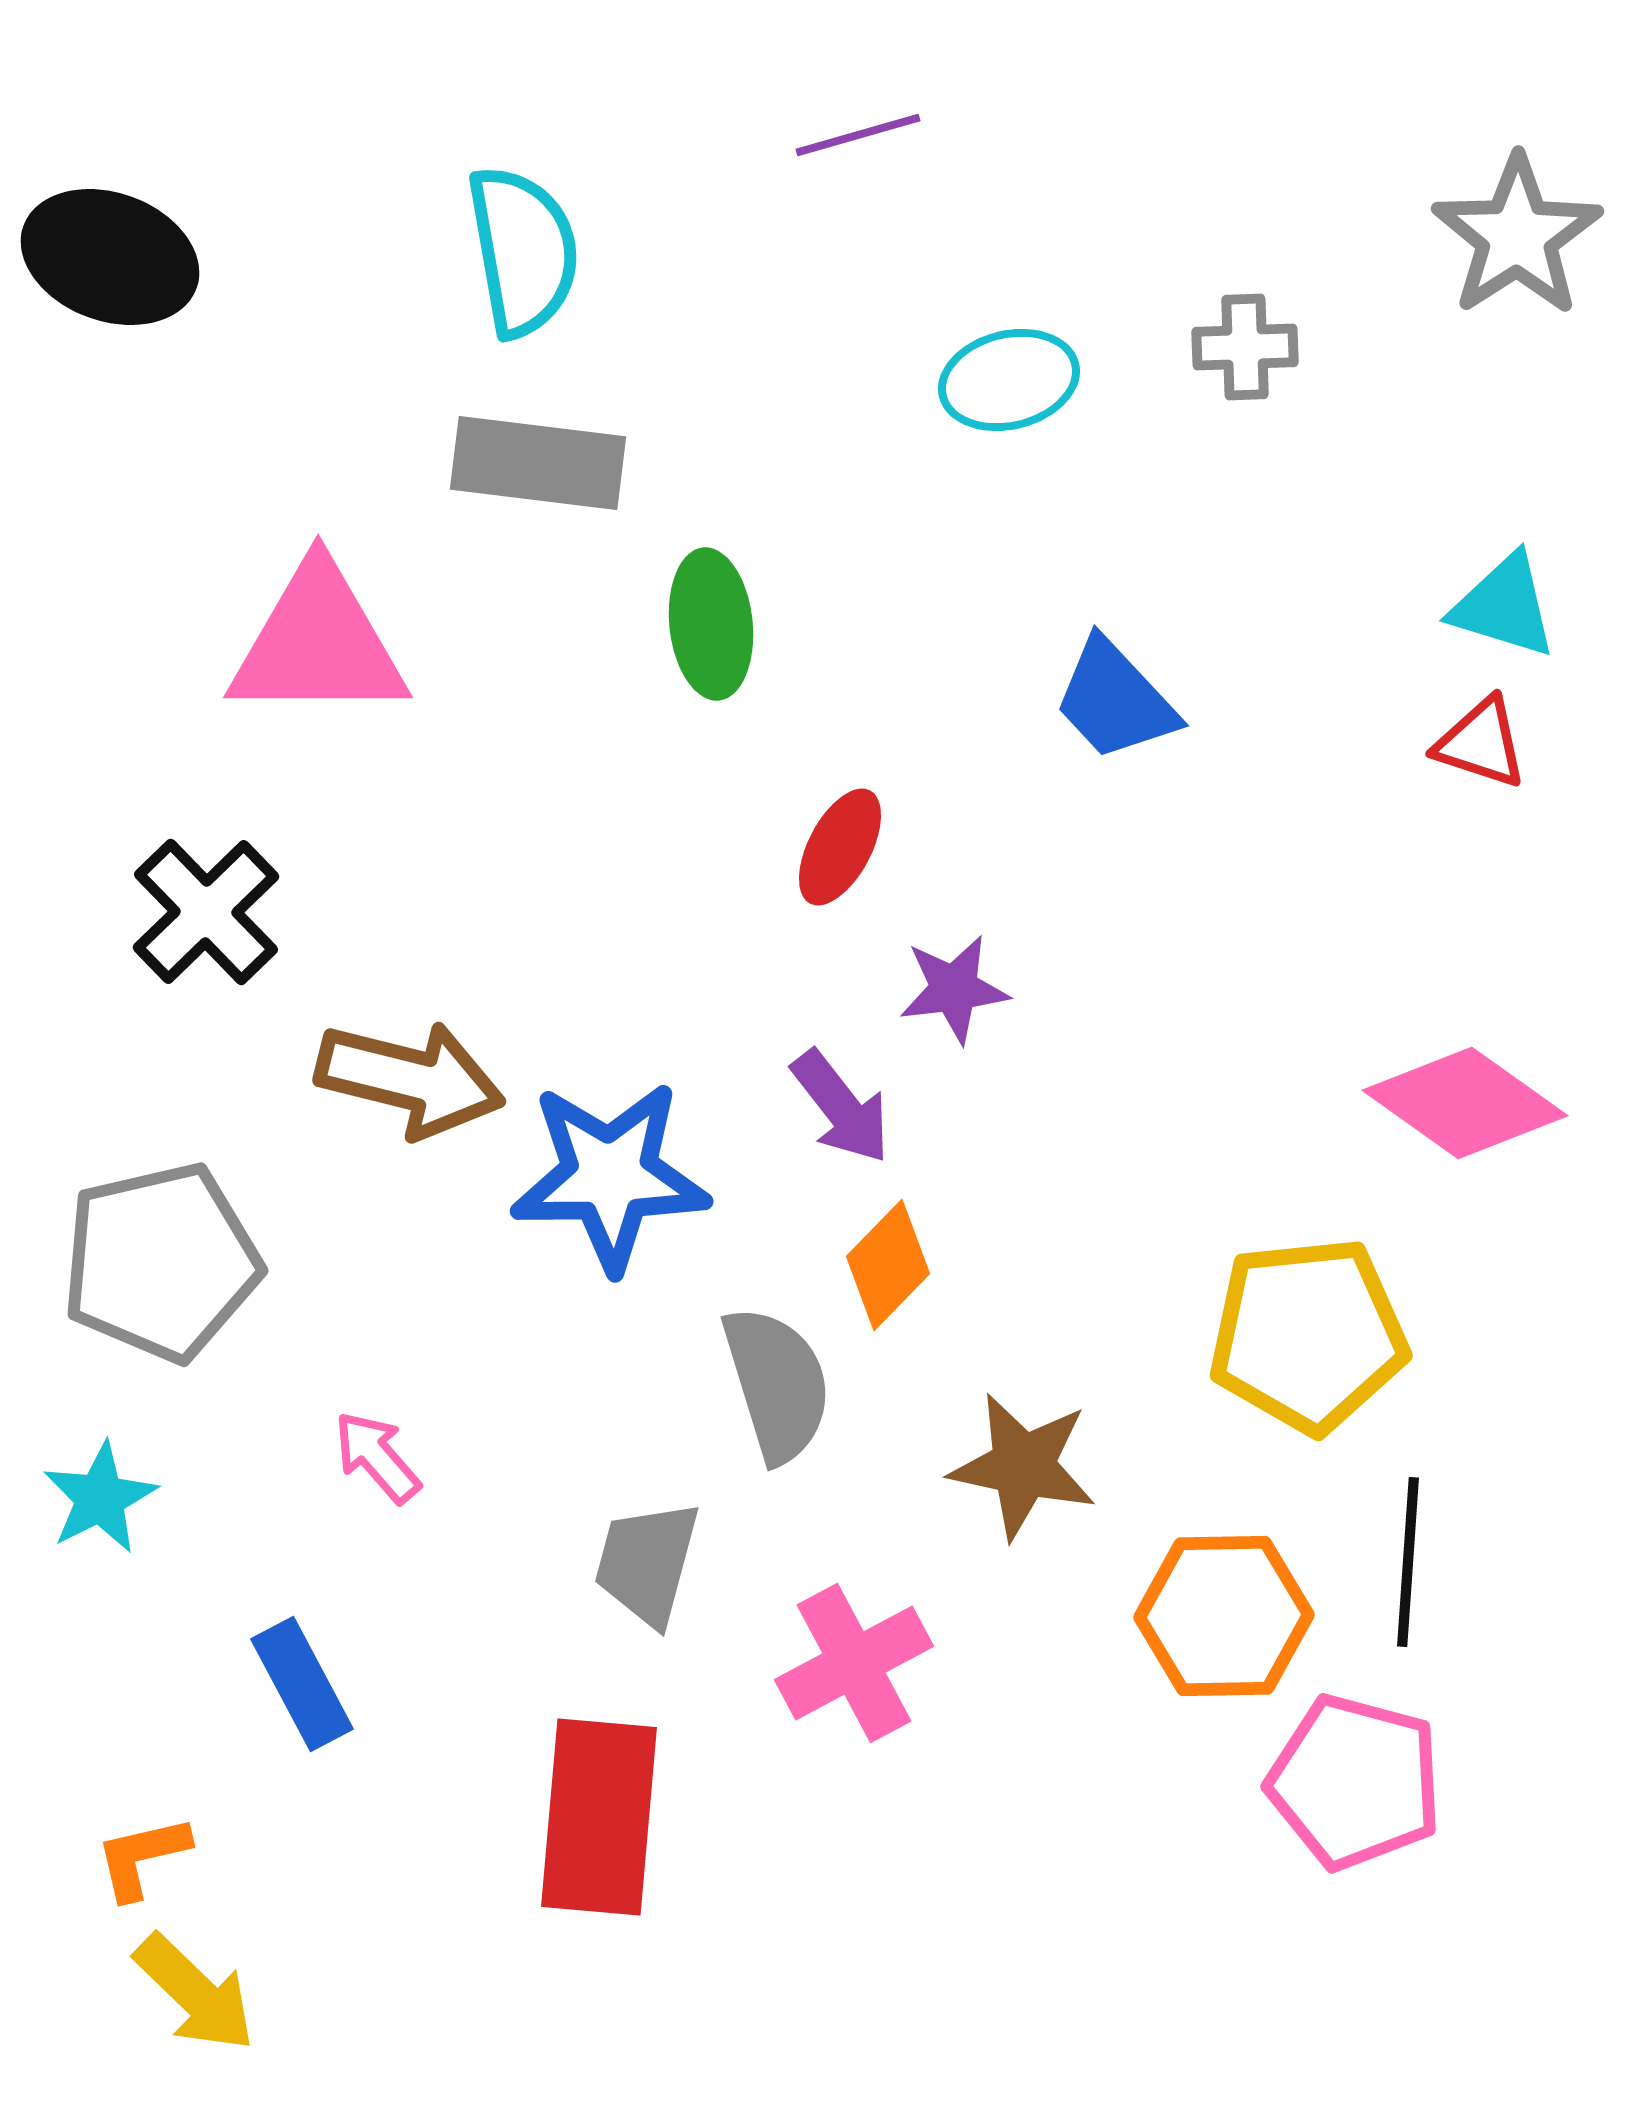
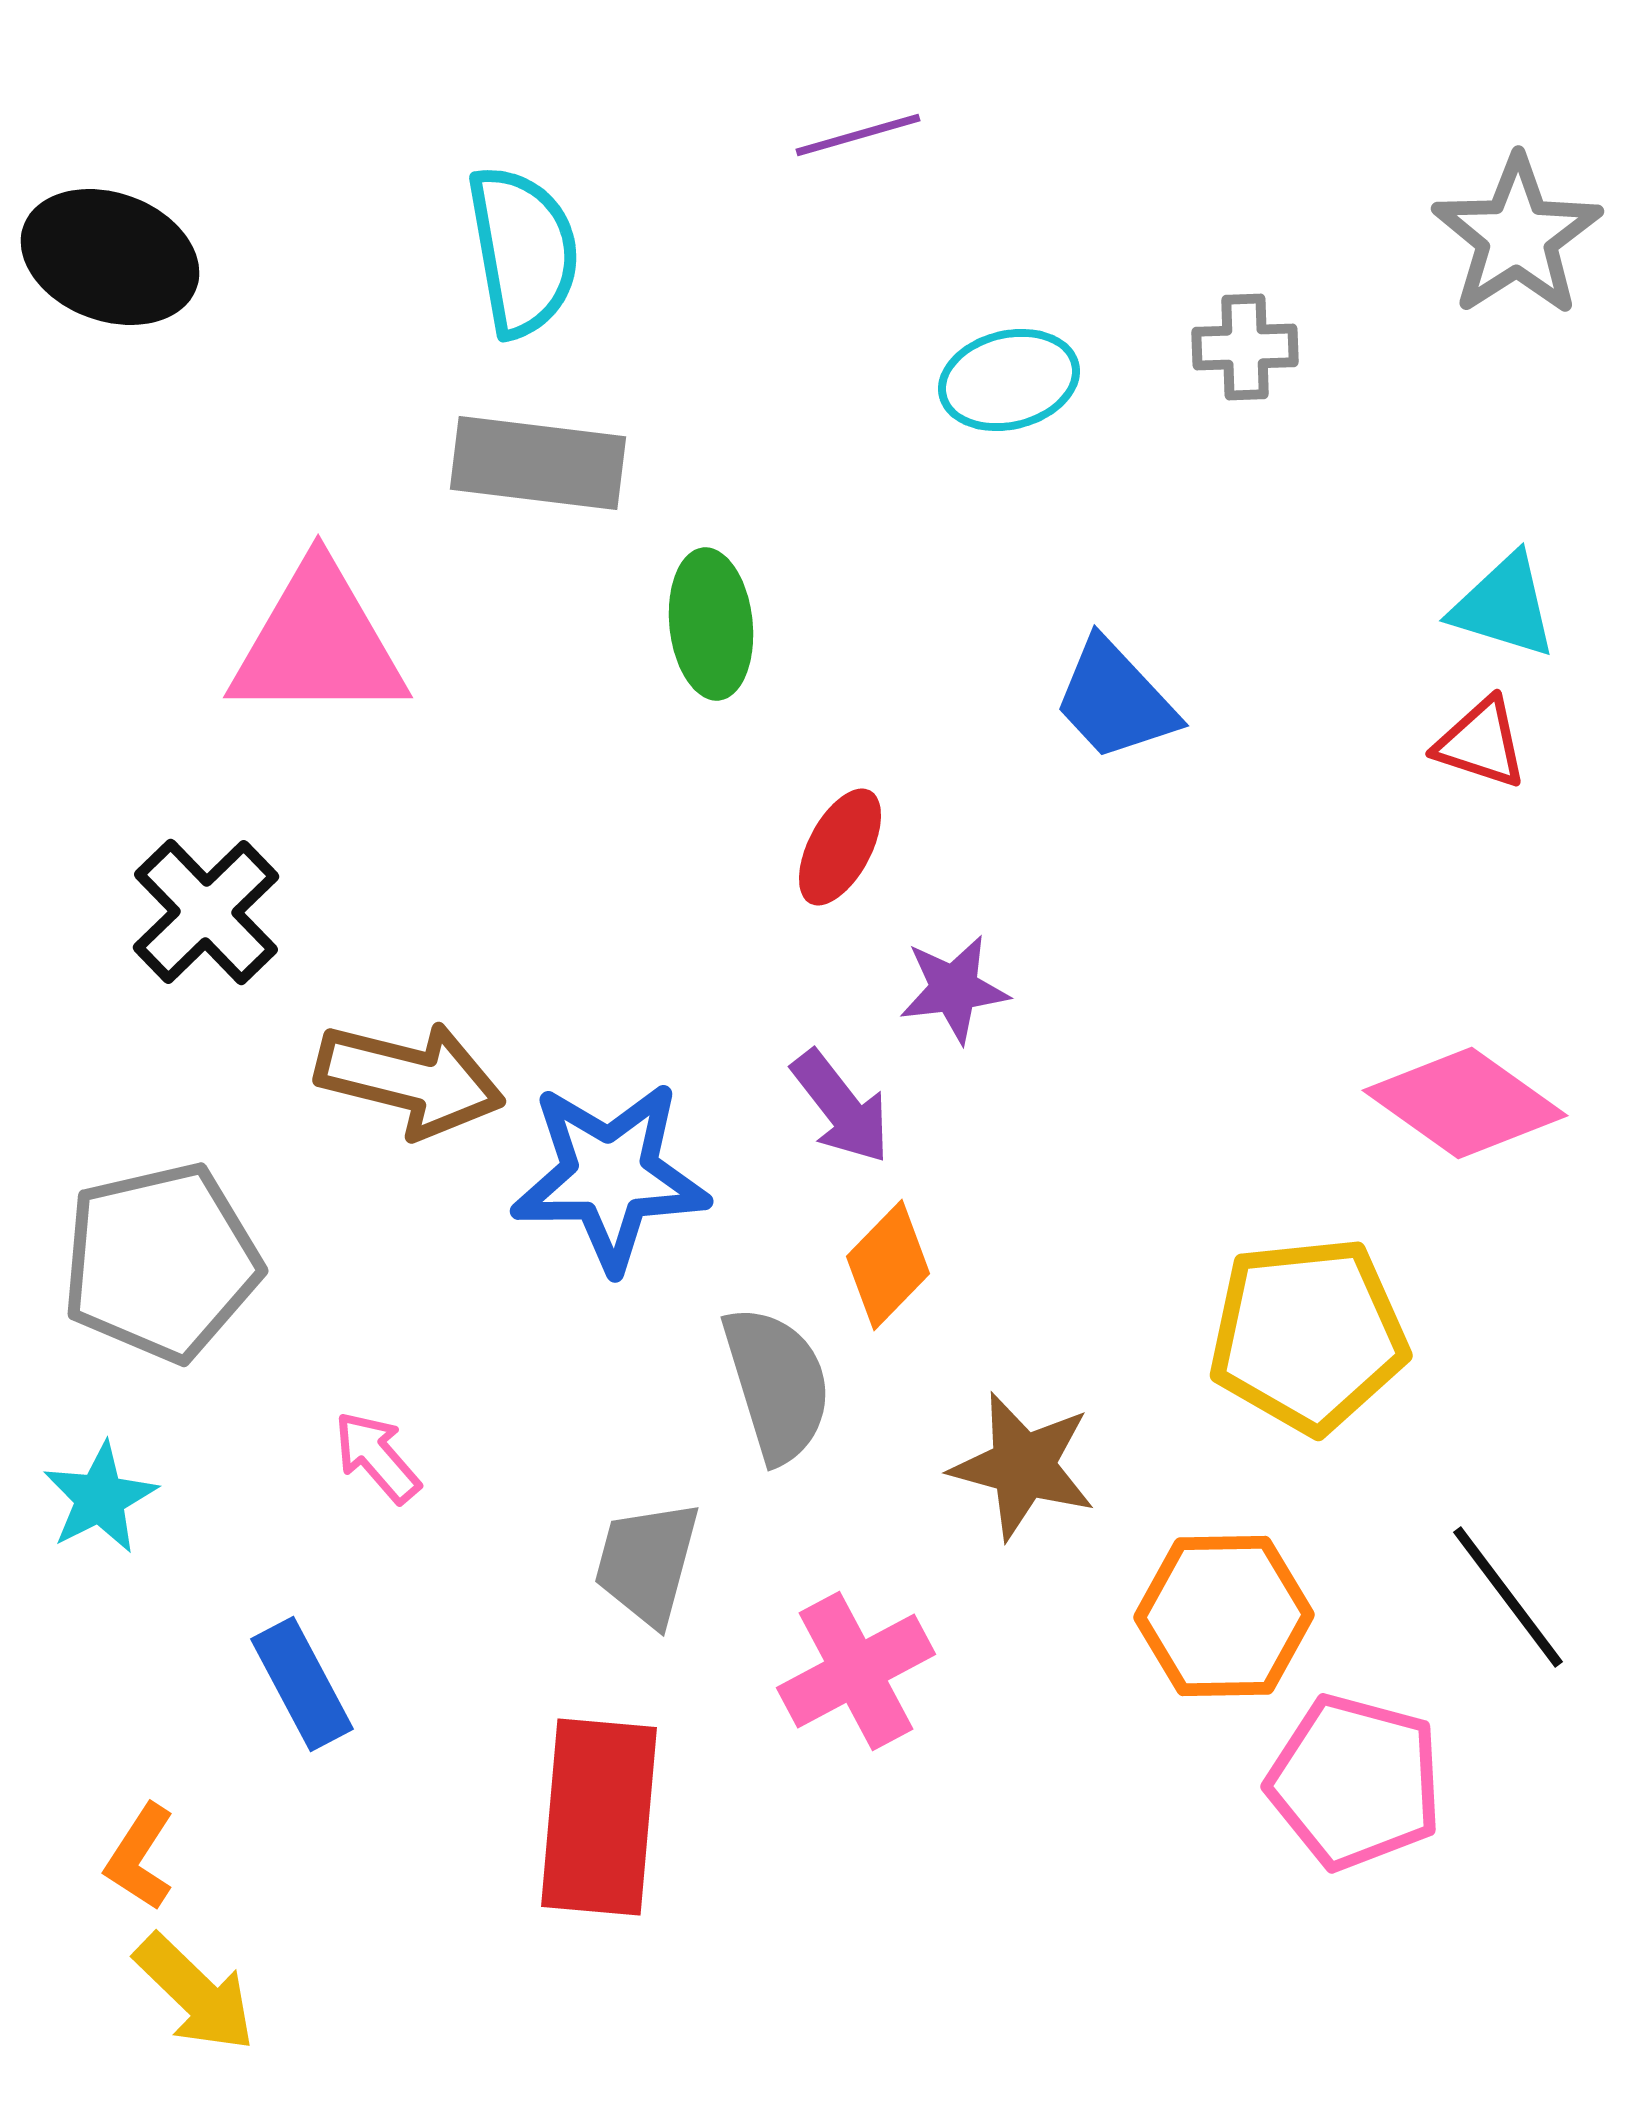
brown star: rotated 3 degrees clockwise
black line: moved 100 px right, 35 px down; rotated 41 degrees counterclockwise
pink cross: moved 2 px right, 8 px down
orange L-shape: moved 2 px left; rotated 44 degrees counterclockwise
